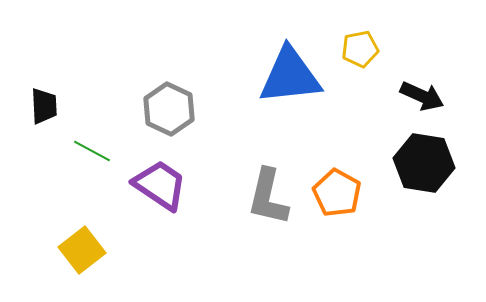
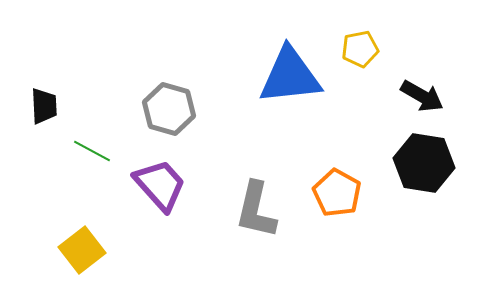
black arrow: rotated 6 degrees clockwise
gray hexagon: rotated 9 degrees counterclockwise
purple trapezoid: rotated 14 degrees clockwise
gray L-shape: moved 12 px left, 13 px down
